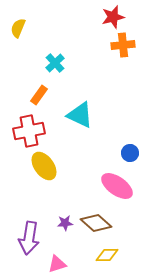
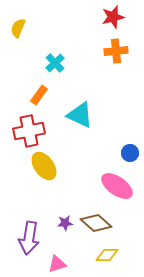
orange cross: moved 7 px left, 6 px down
